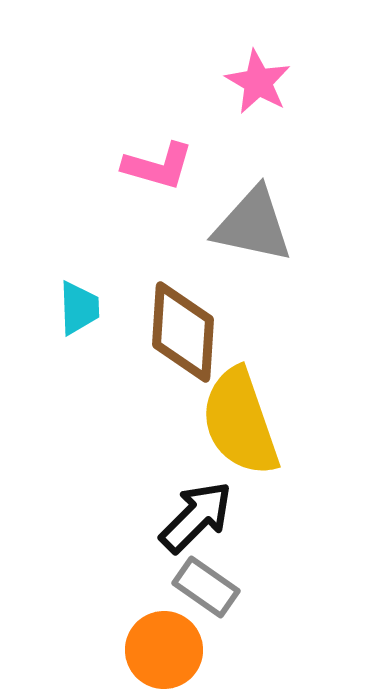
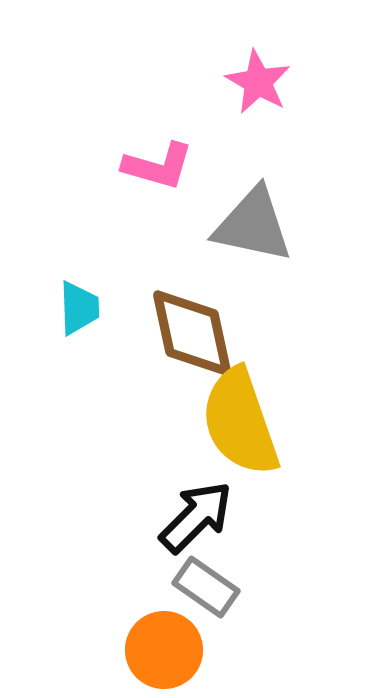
brown diamond: moved 9 px right, 1 px down; rotated 16 degrees counterclockwise
